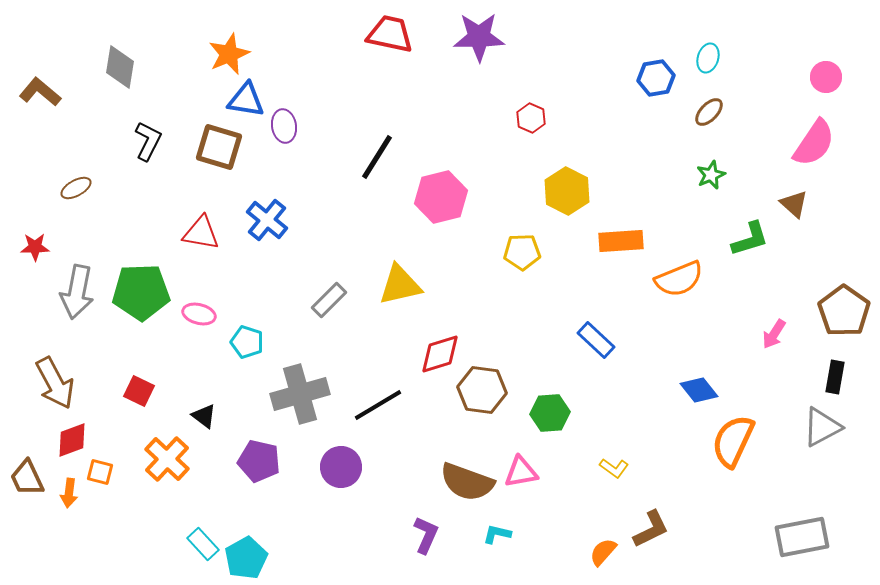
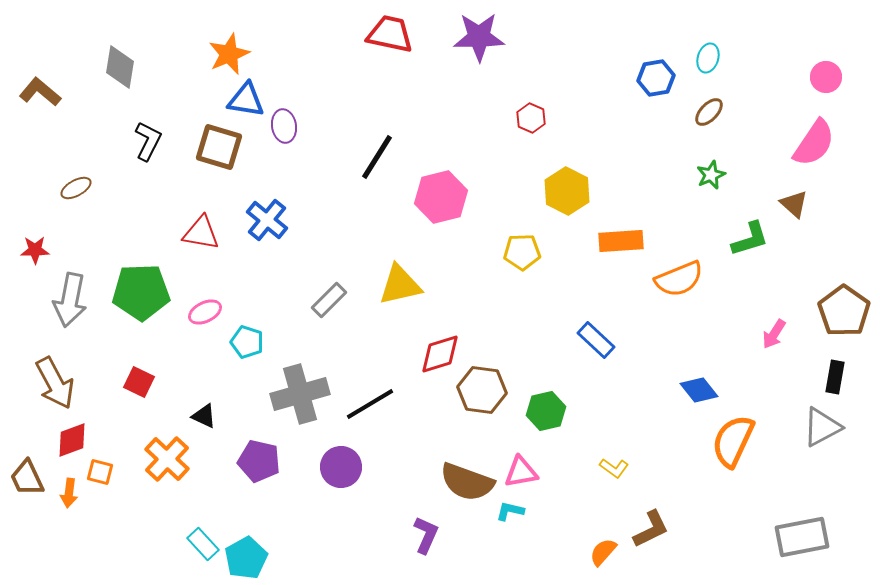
red star at (35, 247): moved 3 px down
gray arrow at (77, 292): moved 7 px left, 8 px down
pink ellipse at (199, 314): moved 6 px right, 2 px up; rotated 40 degrees counterclockwise
red square at (139, 391): moved 9 px up
black line at (378, 405): moved 8 px left, 1 px up
green hexagon at (550, 413): moved 4 px left, 2 px up; rotated 9 degrees counterclockwise
black triangle at (204, 416): rotated 12 degrees counterclockwise
cyan L-shape at (497, 534): moved 13 px right, 23 px up
